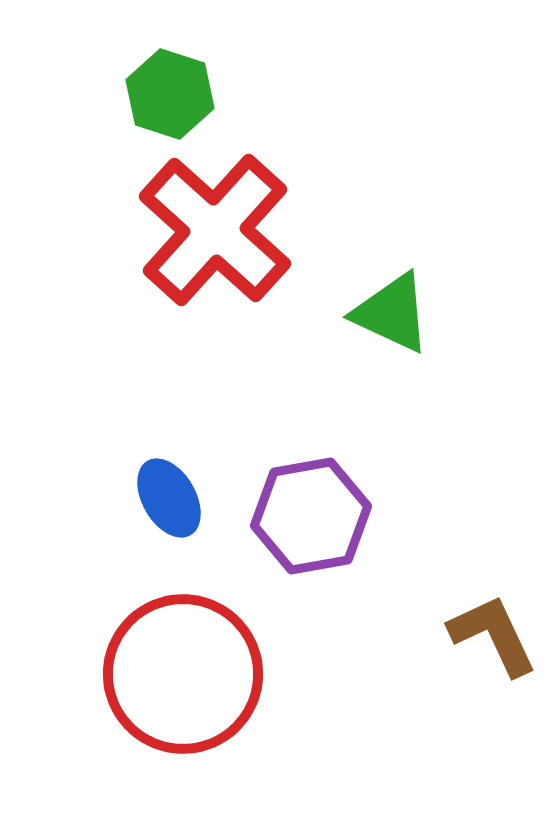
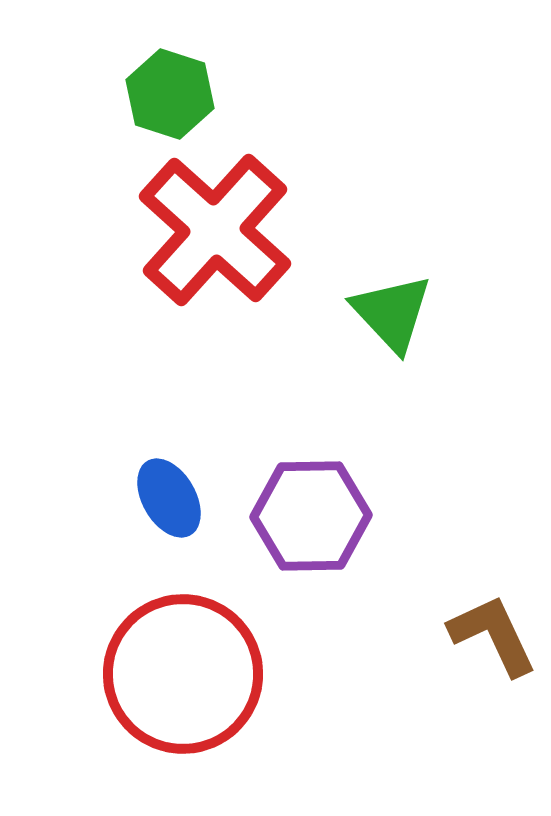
green triangle: rotated 22 degrees clockwise
purple hexagon: rotated 9 degrees clockwise
